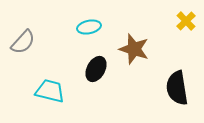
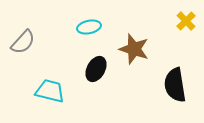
black semicircle: moved 2 px left, 3 px up
